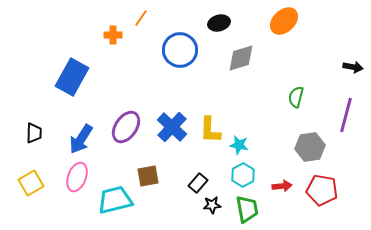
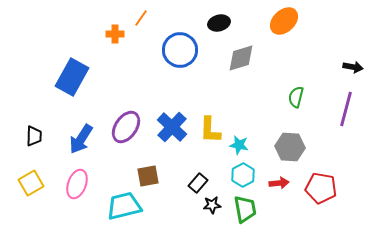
orange cross: moved 2 px right, 1 px up
purple line: moved 6 px up
black trapezoid: moved 3 px down
gray hexagon: moved 20 px left; rotated 12 degrees clockwise
pink ellipse: moved 7 px down
red arrow: moved 3 px left, 3 px up
red pentagon: moved 1 px left, 2 px up
cyan trapezoid: moved 9 px right, 6 px down
green trapezoid: moved 2 px left
